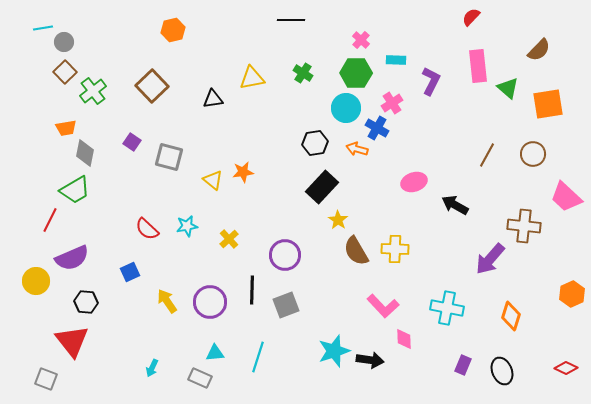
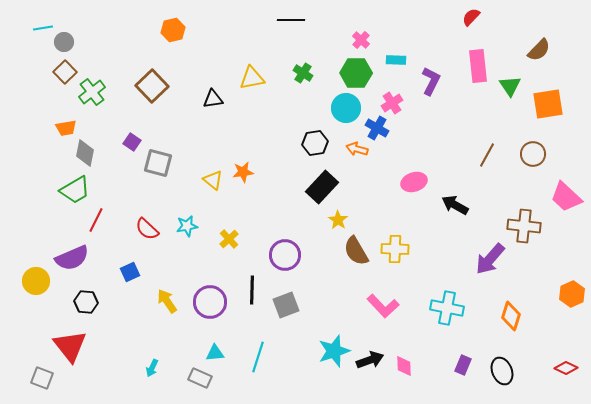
green triangle at (508, 88): moved 2 px right, 2 px up; rotated 15 degrees clockwise
green cross at (93, 91): moved 1 px left, 1 px down
gray square at (169, 157): moved 11 px left, 6 px down
red line at (50, 220): moved 46 px right
pink diamond at (404, 339): moved 27 px down
red triangle at (72, 341): moved 2 px left, 5 px down
black arrow at (370, 360): rotated 28 degrees counterclockwise
gray square at (46, 379): moved 4 px left, 1 px up
